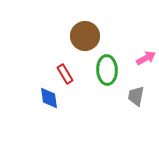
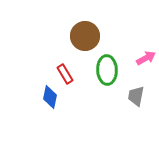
blue diamond: moved 1 px right, 1 px up; rotated 20 degrees clockwise
